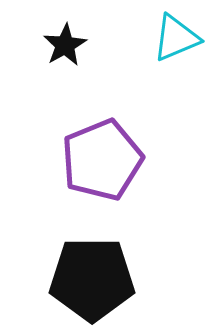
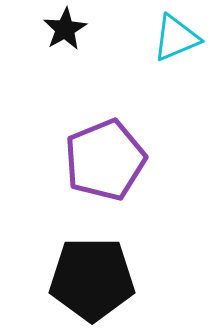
black star: moved 16 px up
purple pentagon: moved 3 px right
